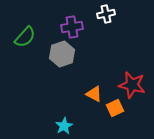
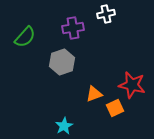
purple cross: moved 1 px right, 1 px down
gray hexagon: moved 8 px down
orange triangle: rotated 48 degrees counterclockwise
